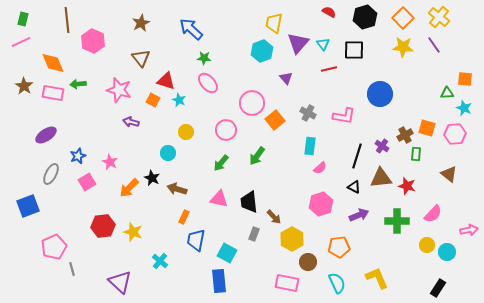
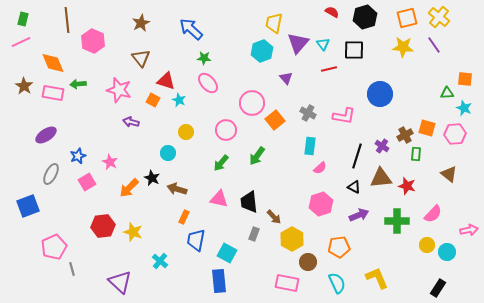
red semicircle at (329, 12): moved 3 px right
orange square at (403, 18): moved 4 px right; rotated 30 degrees clockwise
